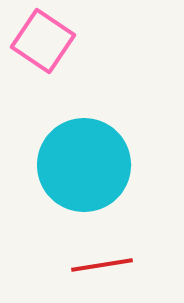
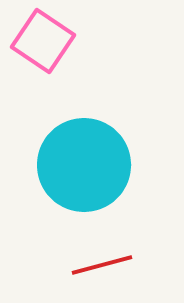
red line: rotated 6 degrees counterclockwise
